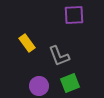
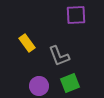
purple square: moved 2 px right
